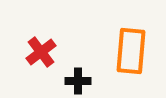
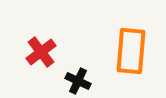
black cross: rotated 25 degrees clockwise
